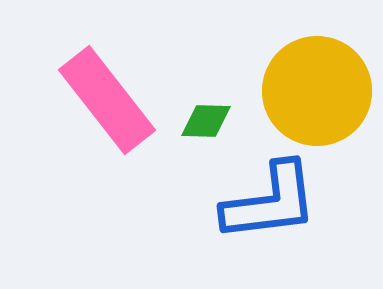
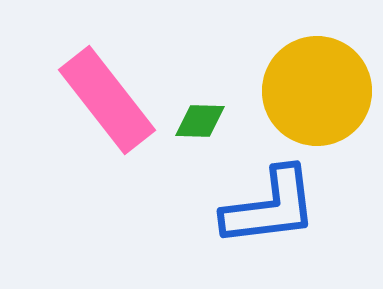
green diamond: moved 6 px left
blue L-shape: moved 5 px down
